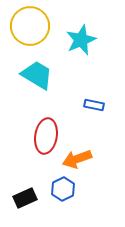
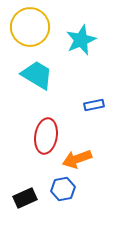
yellow circle: moved 1 px down
blue rectangle: rotated 24 degrees counterclockwise
blue hexagon: rotated 15 degrees clockwise
